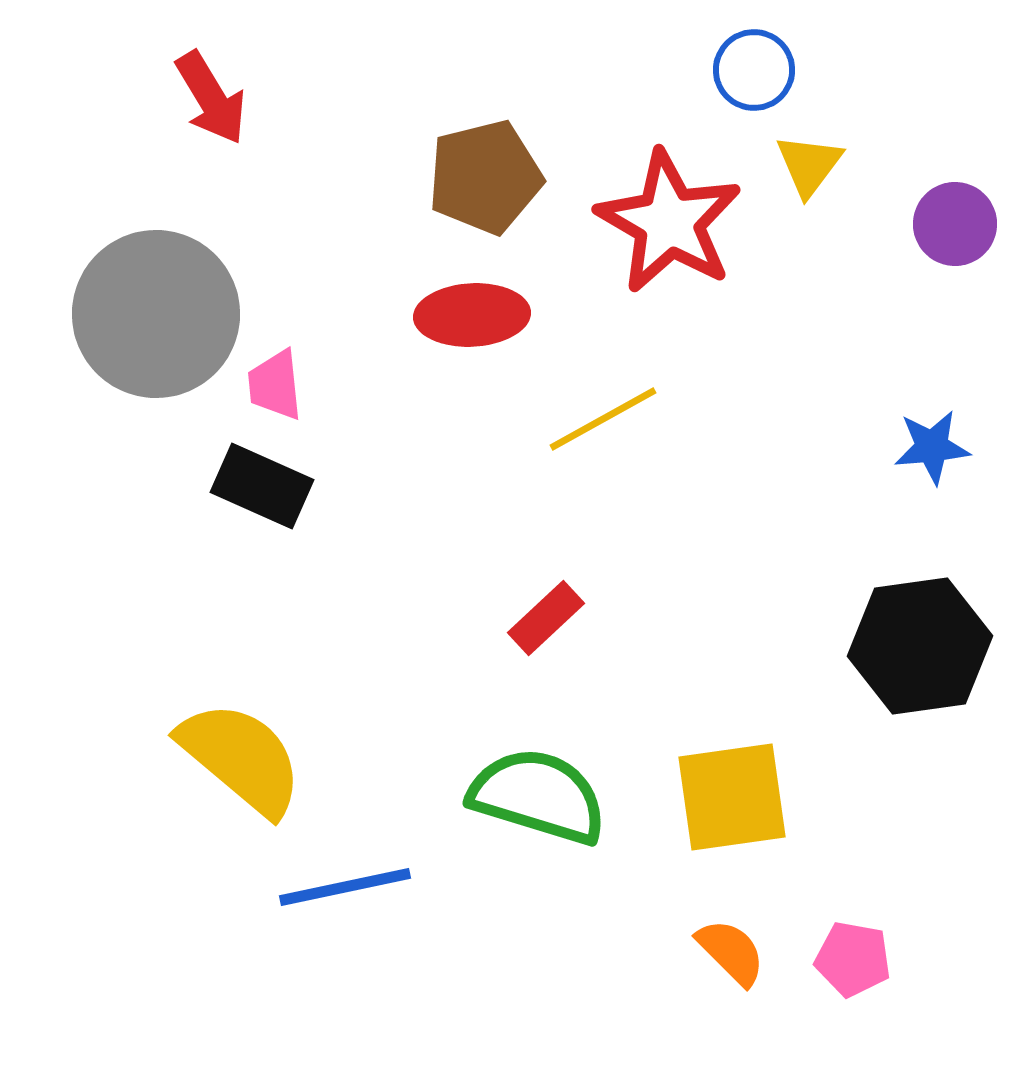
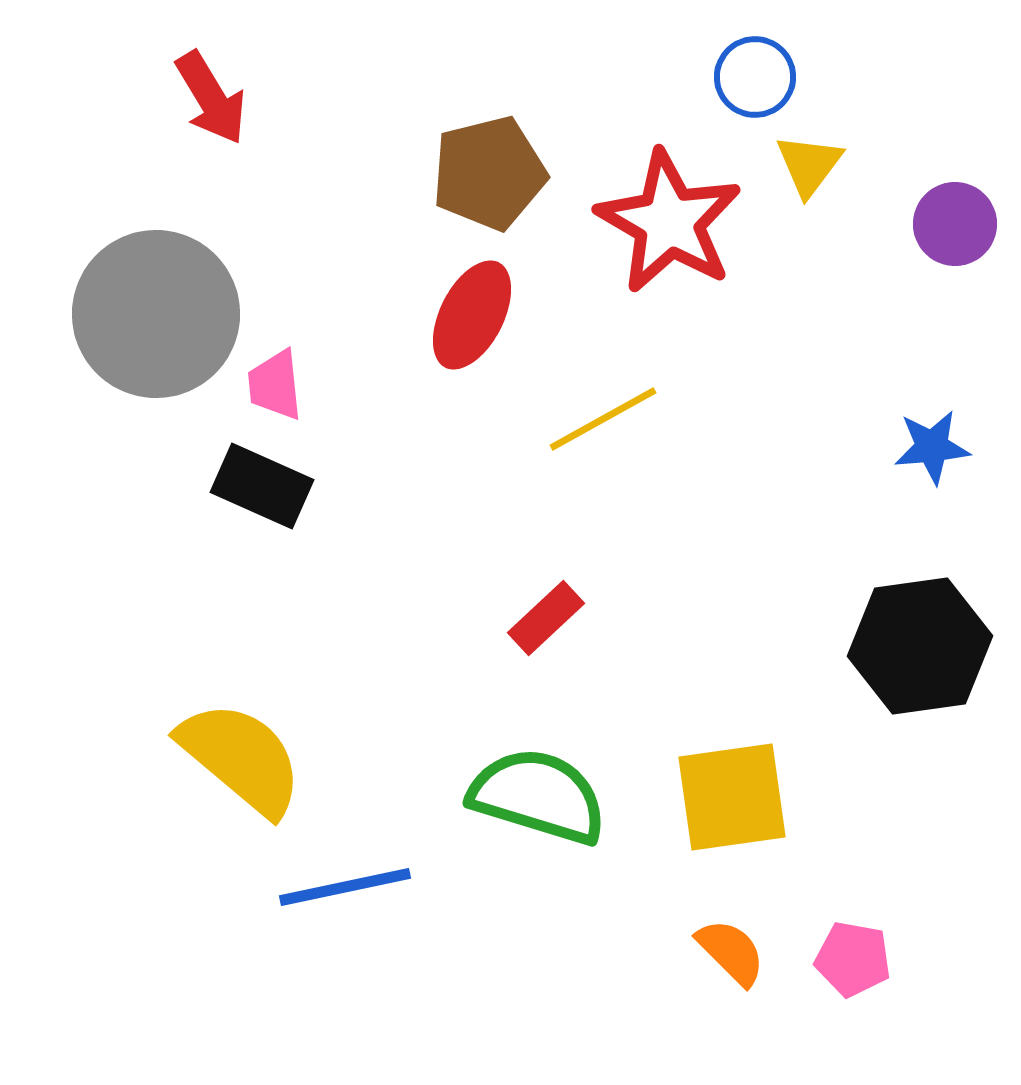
blue circle: moved 1 px right, 7 px down
brown pentagon: moved 4 px right, 4 px up
red ellipse: rotated 60 degrees counterclockwise
